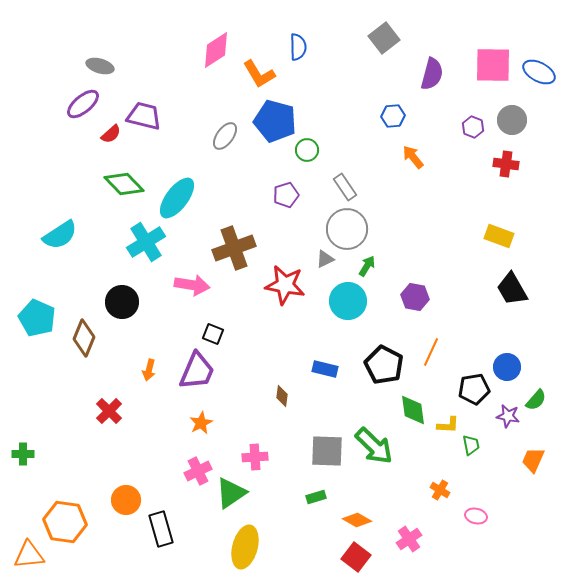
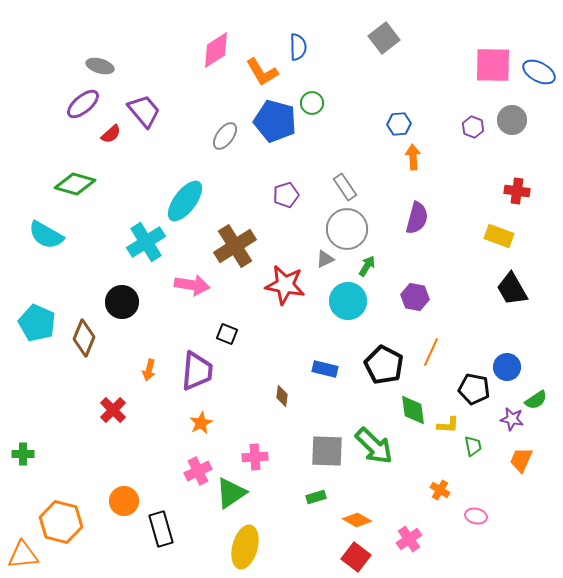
orange L-shape at (259, 74): moved 3 px right, 2 px up
purple semicircle at (432, 74): moved 15 px left, 144 px down
purple trapezoid at (144, 116): moved 5 px up; rotated 36 degrees clockwise
blue hexagon at (393, 116): moved 6 px right, 8 px down
green circle at (307, 150): moved 5 px right, 47 px up
orange arrow at (413, 157): rotated 35 degrees clockwise
red cross at (506, 164): moved 11 px right, 27 px down
green diamond at (124, 184): moved 49 px left; rotated 30 degrees counterclockwise
cyan ellipse at (177, 198): moved 8 px right, 3 px down
cyan semicircle at (60, 235): moved 14 px left; rotated 63 degrees clockwise
brown cross at (234, 248): moved 1 px right, 2 px up; rotated 12 degrees counterclockwise
cyan pentagon at (37, 318): moved 5 px down
black square at (213, 334): moved 14 px right
purple trapezoid at (197, 371): rotated 18 degrees counterclockwise
black pentagon at (474, 389): rotated 20 degrees clockwise
green semicircle at (536, 400): rotated 15 degrees clockwise
red cross at (109, 411): moved 4 px right, 1 px up
purple star at (508, 416): moved 4 px right, 3 px down
green trapezoid at (471, 445): moved 2 px right, 1 px down
orange trapezoid at (533, 460): moved 12 px left
orange circle at (126, 500): moved 2 px left, 1 px down
orange hexagon at (65, 522): moved 4 px left; rotated 6 degrees clockwise
orange triangle at (29, 555): moved 6 px left
